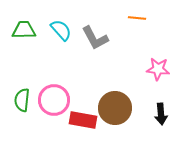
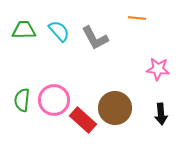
cyan semicircle: moved 2 px left, 1 px down
red rectangle: rotated 32 degrees clockwise
